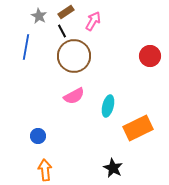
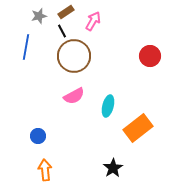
gray star: rotated 28 degrees clockwise
orange rectangle: rotated 12 degrees counterclockwise
black star: rotated 12 degrees clockwise
